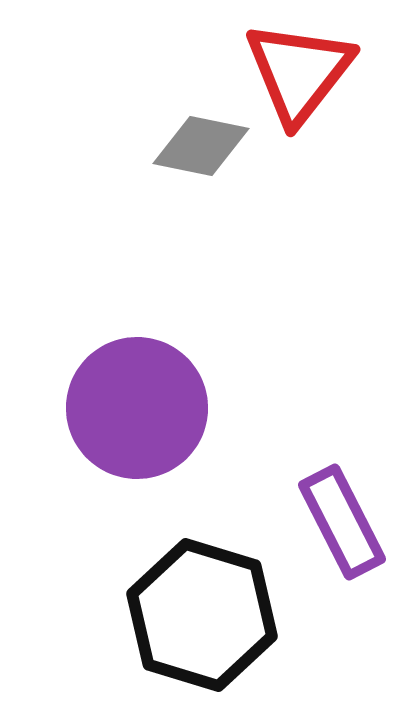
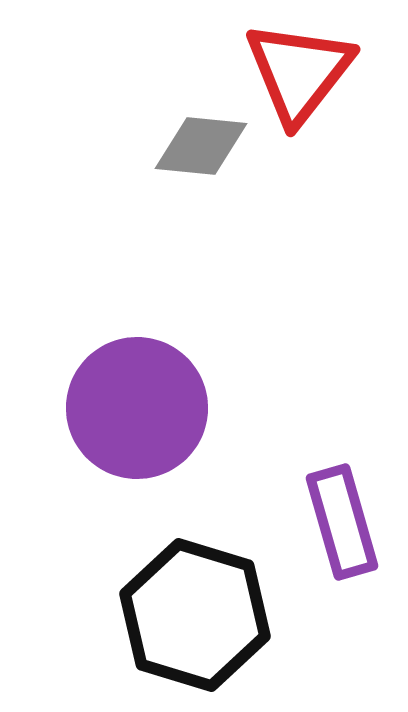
gray diamond: rotated 6 degrees counterclockwise
purple rectangle: rotated 11 degrees clockwise
black hexagon: moved 7 px left
